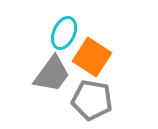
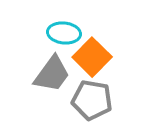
cyan ellipse: rotated 72 degrees clockwise
orange square: rotated 12 degrees clockwise
